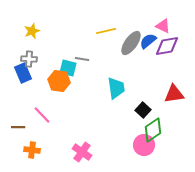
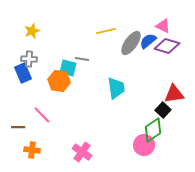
purple diamond: rotated 25 degrees clockwise
black square: moved 20 px right
